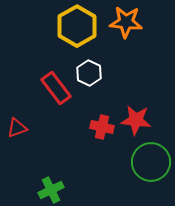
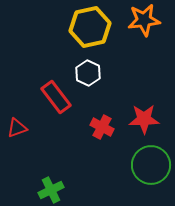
orange star: moved 18 px right, 2 px up; rotated 12 degrees counterclockwise
yellow hexagon: moved 13 px right, 1 px down; rotated 18 degrees clockwise
white hexagon: moved 1 px left
red rectangle: moved 9 px down
red star: moved 8 px right, 1 px up; rotated 8 degrees counterclockwise
red cross: rotated 15 degrees clockwise
green circle: moved 3 px down
